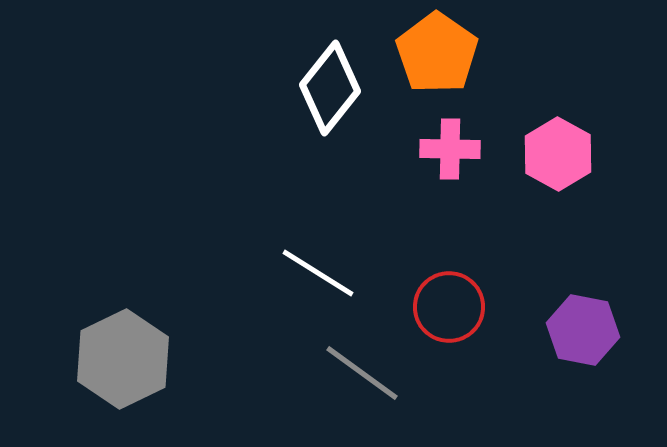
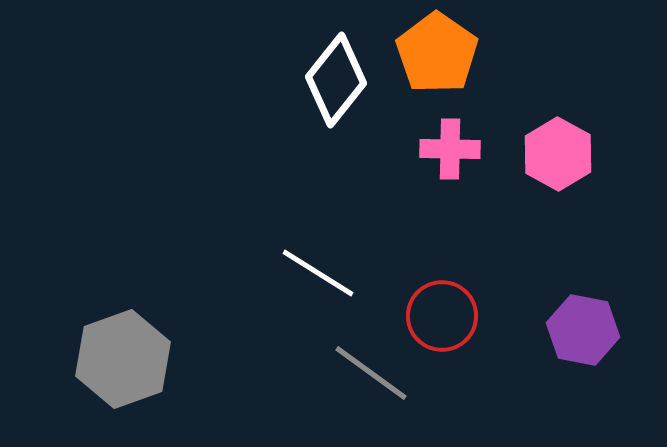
white diamond: moved 6 px right, 8 px up
red circle: moved 7 px left, 9 px down
gray hexagon: rotated 6 degrees clockwise
gray line: moved 9 px right
